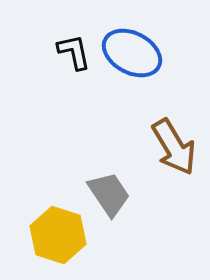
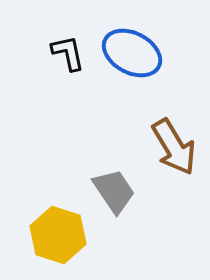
black L-shape: moved 6 px left, 1 px down
gray trapezoid: moved 5 px right, 3 px up
